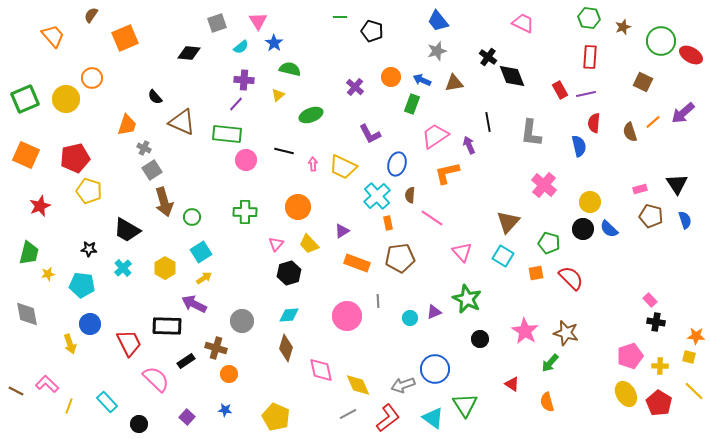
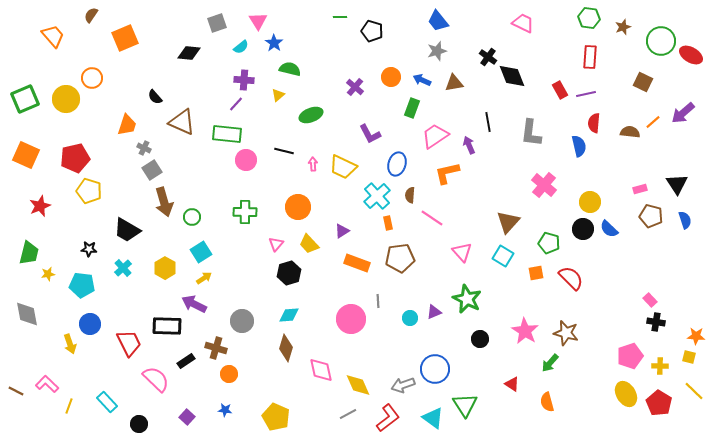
green rectangle at (412, 104): moved 4 px down
brown semicircle at (630, 132): rotated 114 degrees clockwise
pink circle at (347, 316): moved 4 px right, 3 px down
